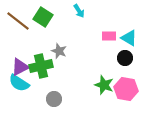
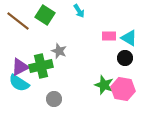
green square: moved 2 px right, 2 px up
pink hexagon: moved 3 px left
